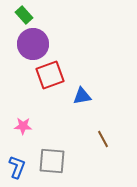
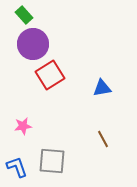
red square: rotated 12 degrees counterclockwise
blue triangle: moved 20 px right, 8 px up
pink star: rotated 12 degrees counterclockwise
blue L-shape: rotated 40 degrees counterclockwise
